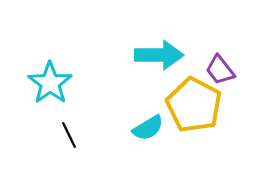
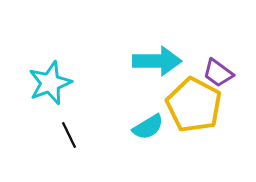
cyan arrow: moved 2 px left, 6 px down
purple trapezoid: moved 2 px left, 3 px down; rotated 16 degrees counterclockwise
cyan star: rotated 15 degrees clockwise
cyan semicircle: moved 1 px up
